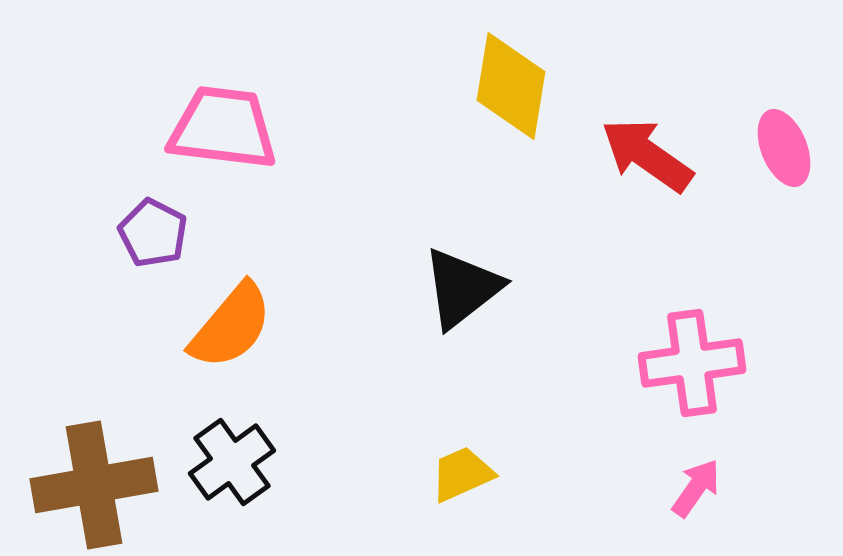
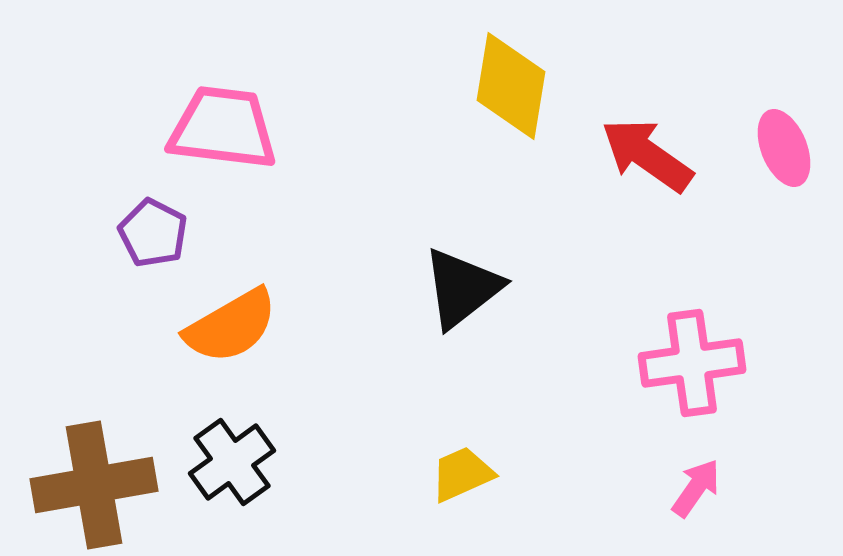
orange semicircle: rotated 20 degrees clockwise
